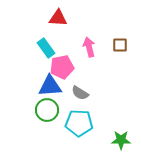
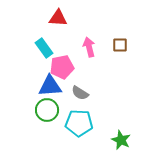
cyan rectangle: moved 2 px left
green star: rotated 24 degrees clockwise
